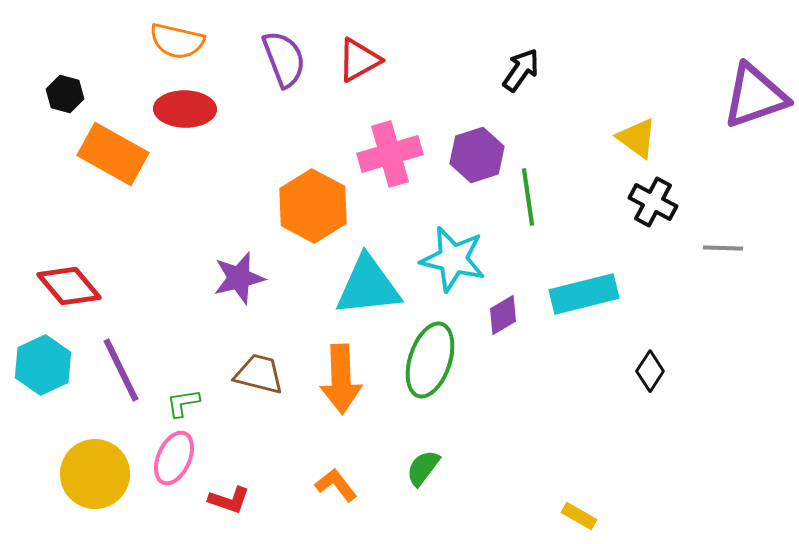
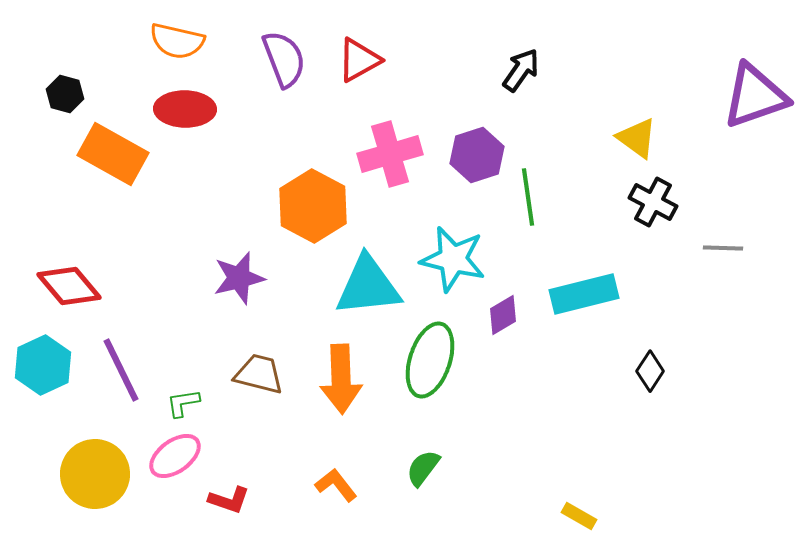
pink ellipse: moved 1 px right, 2 px up; rotated 30 degrees clockwise
